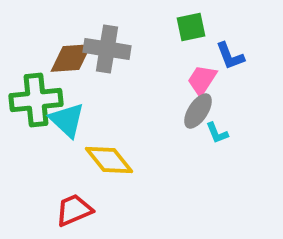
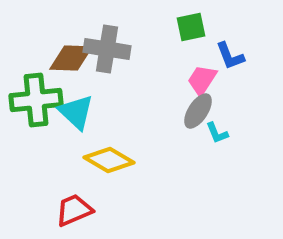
brown diamond: rotated 6 degrees clockwise
cyan triangle: moved 9 px right, 8 px up
yellow diamond: rotated 21 degrees counterclockwise
